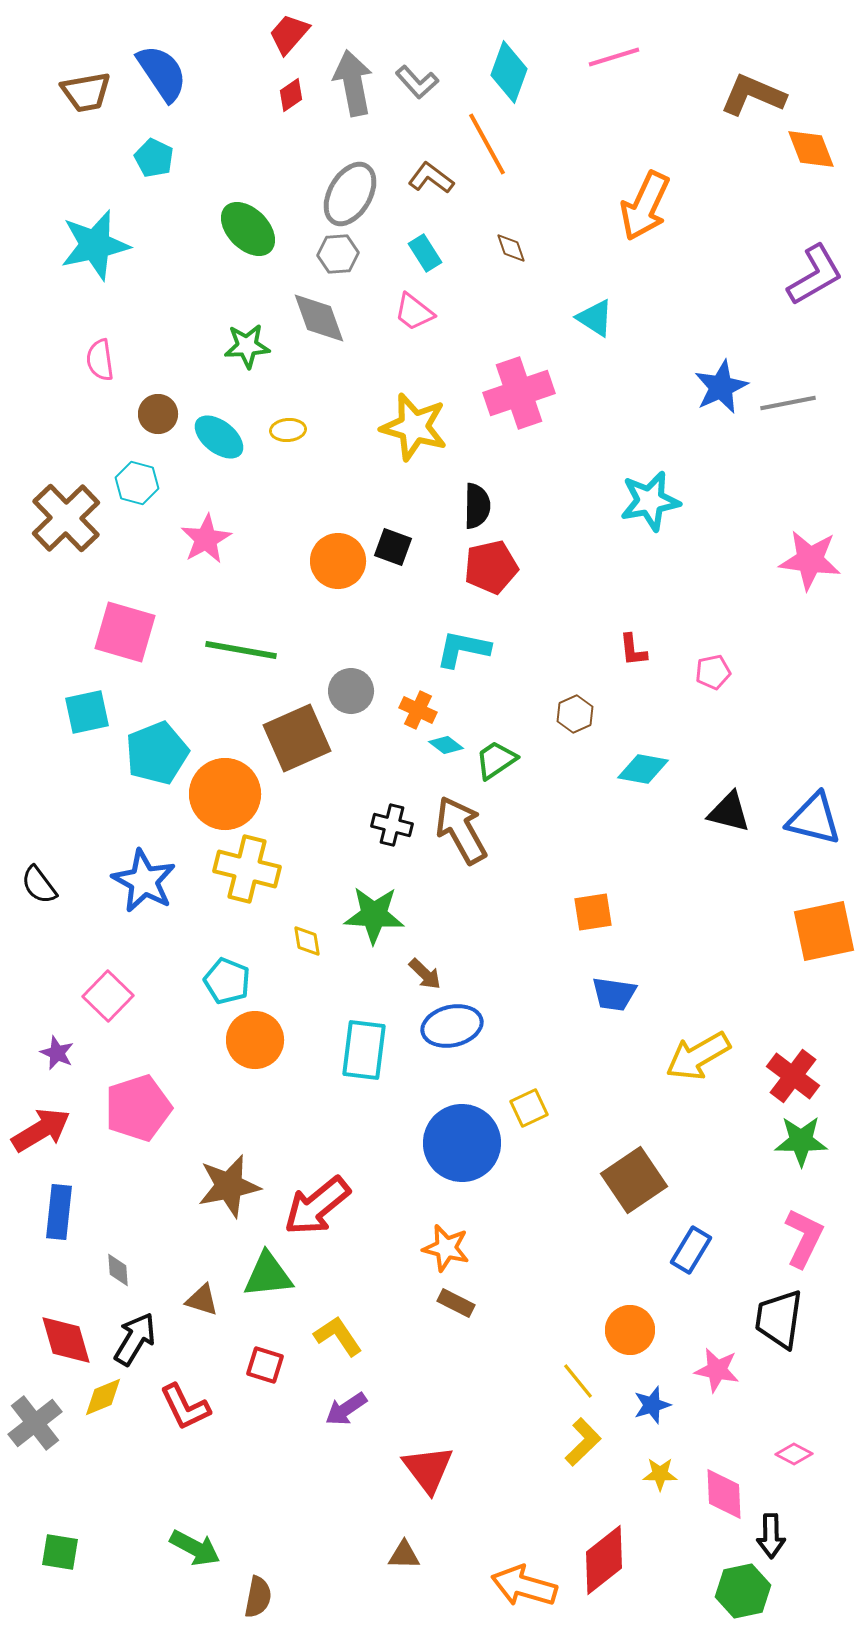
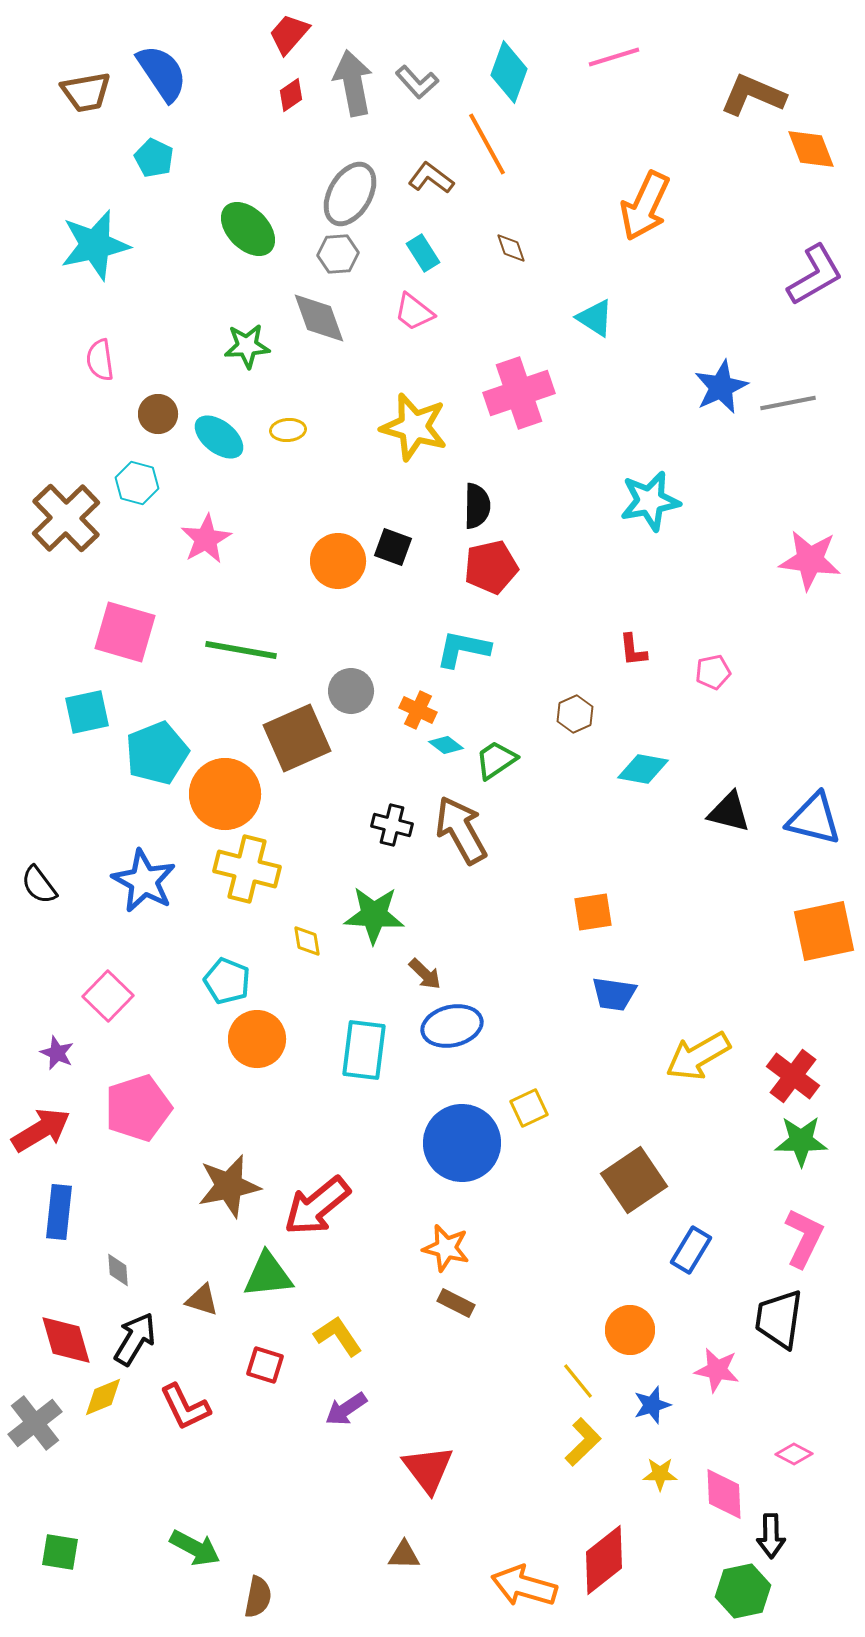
cyan rectangle at (425, 253): moved 2 px left
orange circle at (255, 1040): moved 2 px right, 1 px up
